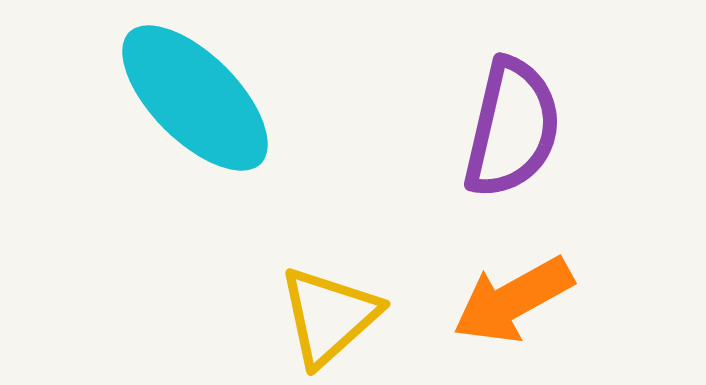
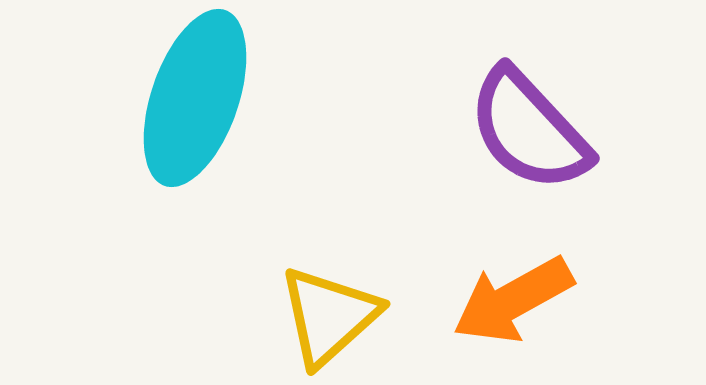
cyan ellipse: rotated 64 degrees clockwise
purple semicircle: moved 17 px right, 2 px down; rotated 124 degrees clockwise
